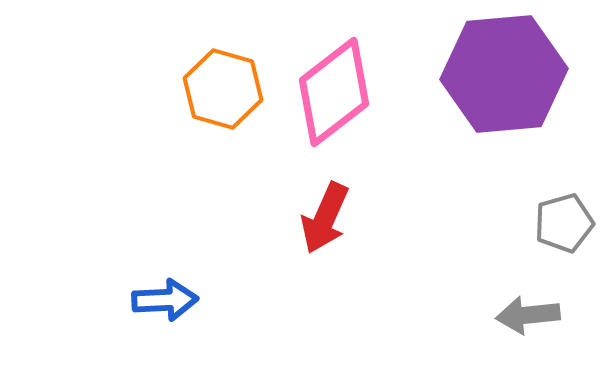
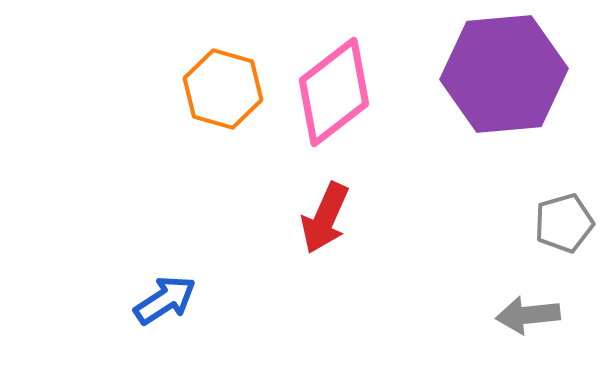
blue arrow: rotated 30 degrees counterclockwise
